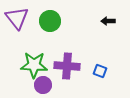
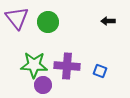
green circle: moved 2 px left, 1 px down
